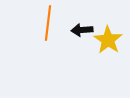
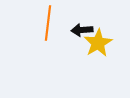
yellow star: moved 10 px left, 3 px down; rotated 8 degrees clockwise
